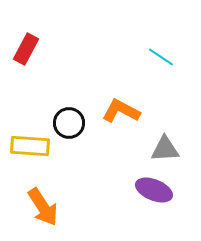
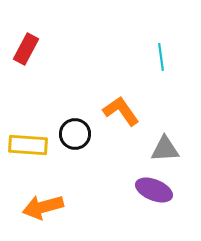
cyan line: rotated 48 degrees clockwise
orange L-shape: rotated 27 degrees clockwise
black circle: moved 6 px right, 11 px down
yellow rectangle: moved 2 px left, 1 px up
orange arrow: rotated 108 degrees clockwise
